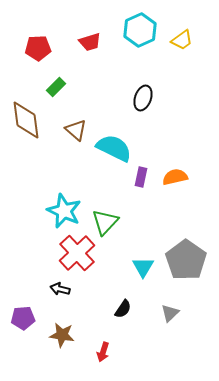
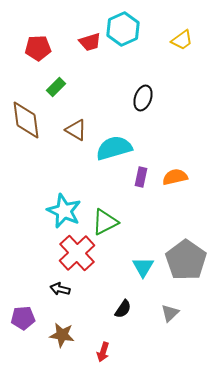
cyan hexagon: moved 17 px left, 1 px up
brown triangle: rotated 10 degrees counterclockwise
cyan semicircle: rotated 42 degrees counterclockwise
green triangle: rotated 20 degrees clockwise
